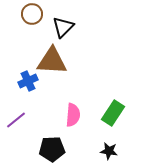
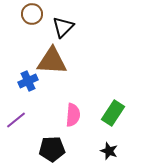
black star: rotated 12 degrees clockwise
